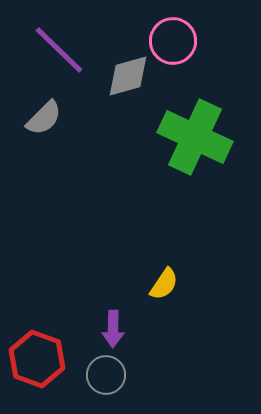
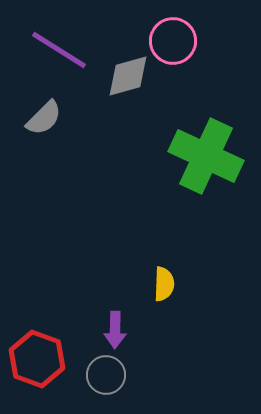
purple line: rotated 12 degrees counterclockwise
green cross: moved 11 px right, 19 px down
yellow semicircle: rotated 32 degrees counterclockwise
purple arrow: moved 2 px right, 1 px down
